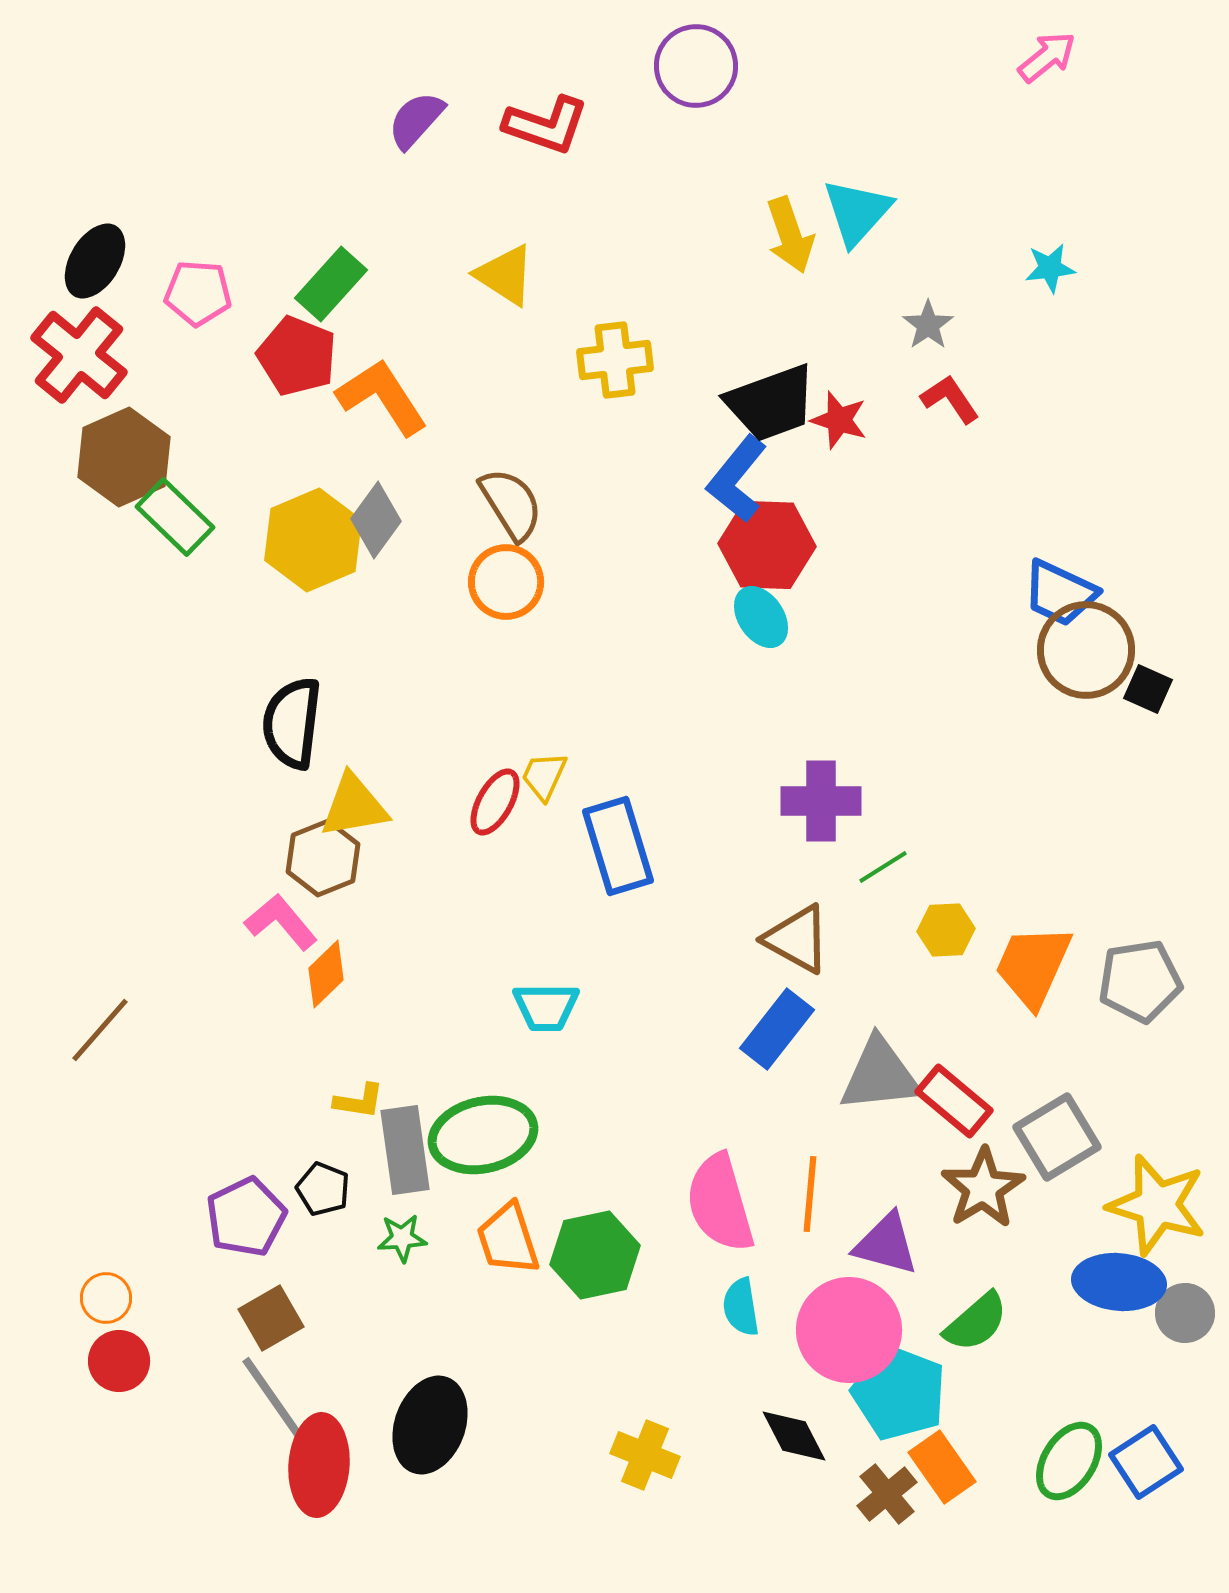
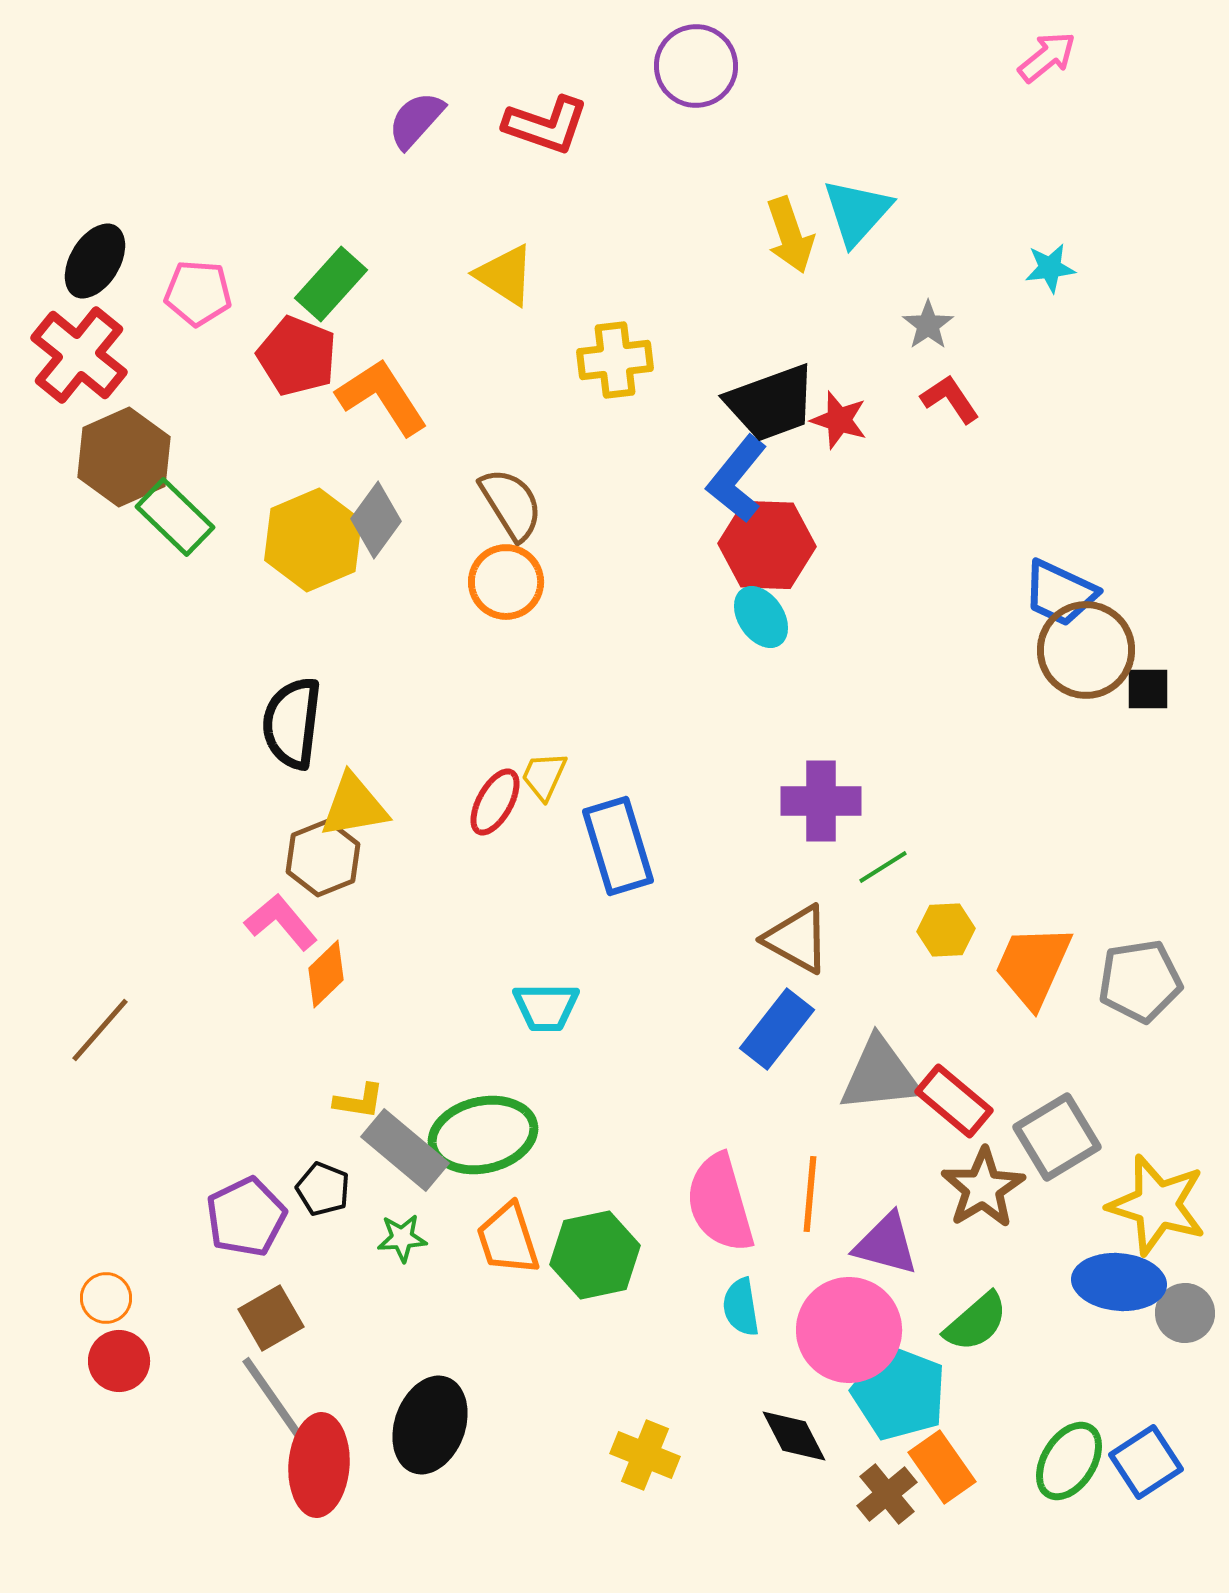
black square at (1148, 689): rotated 24 degrees counterclockwise
gray rectangle at (405, 1150): rotated 42 degrees counterclockwise
